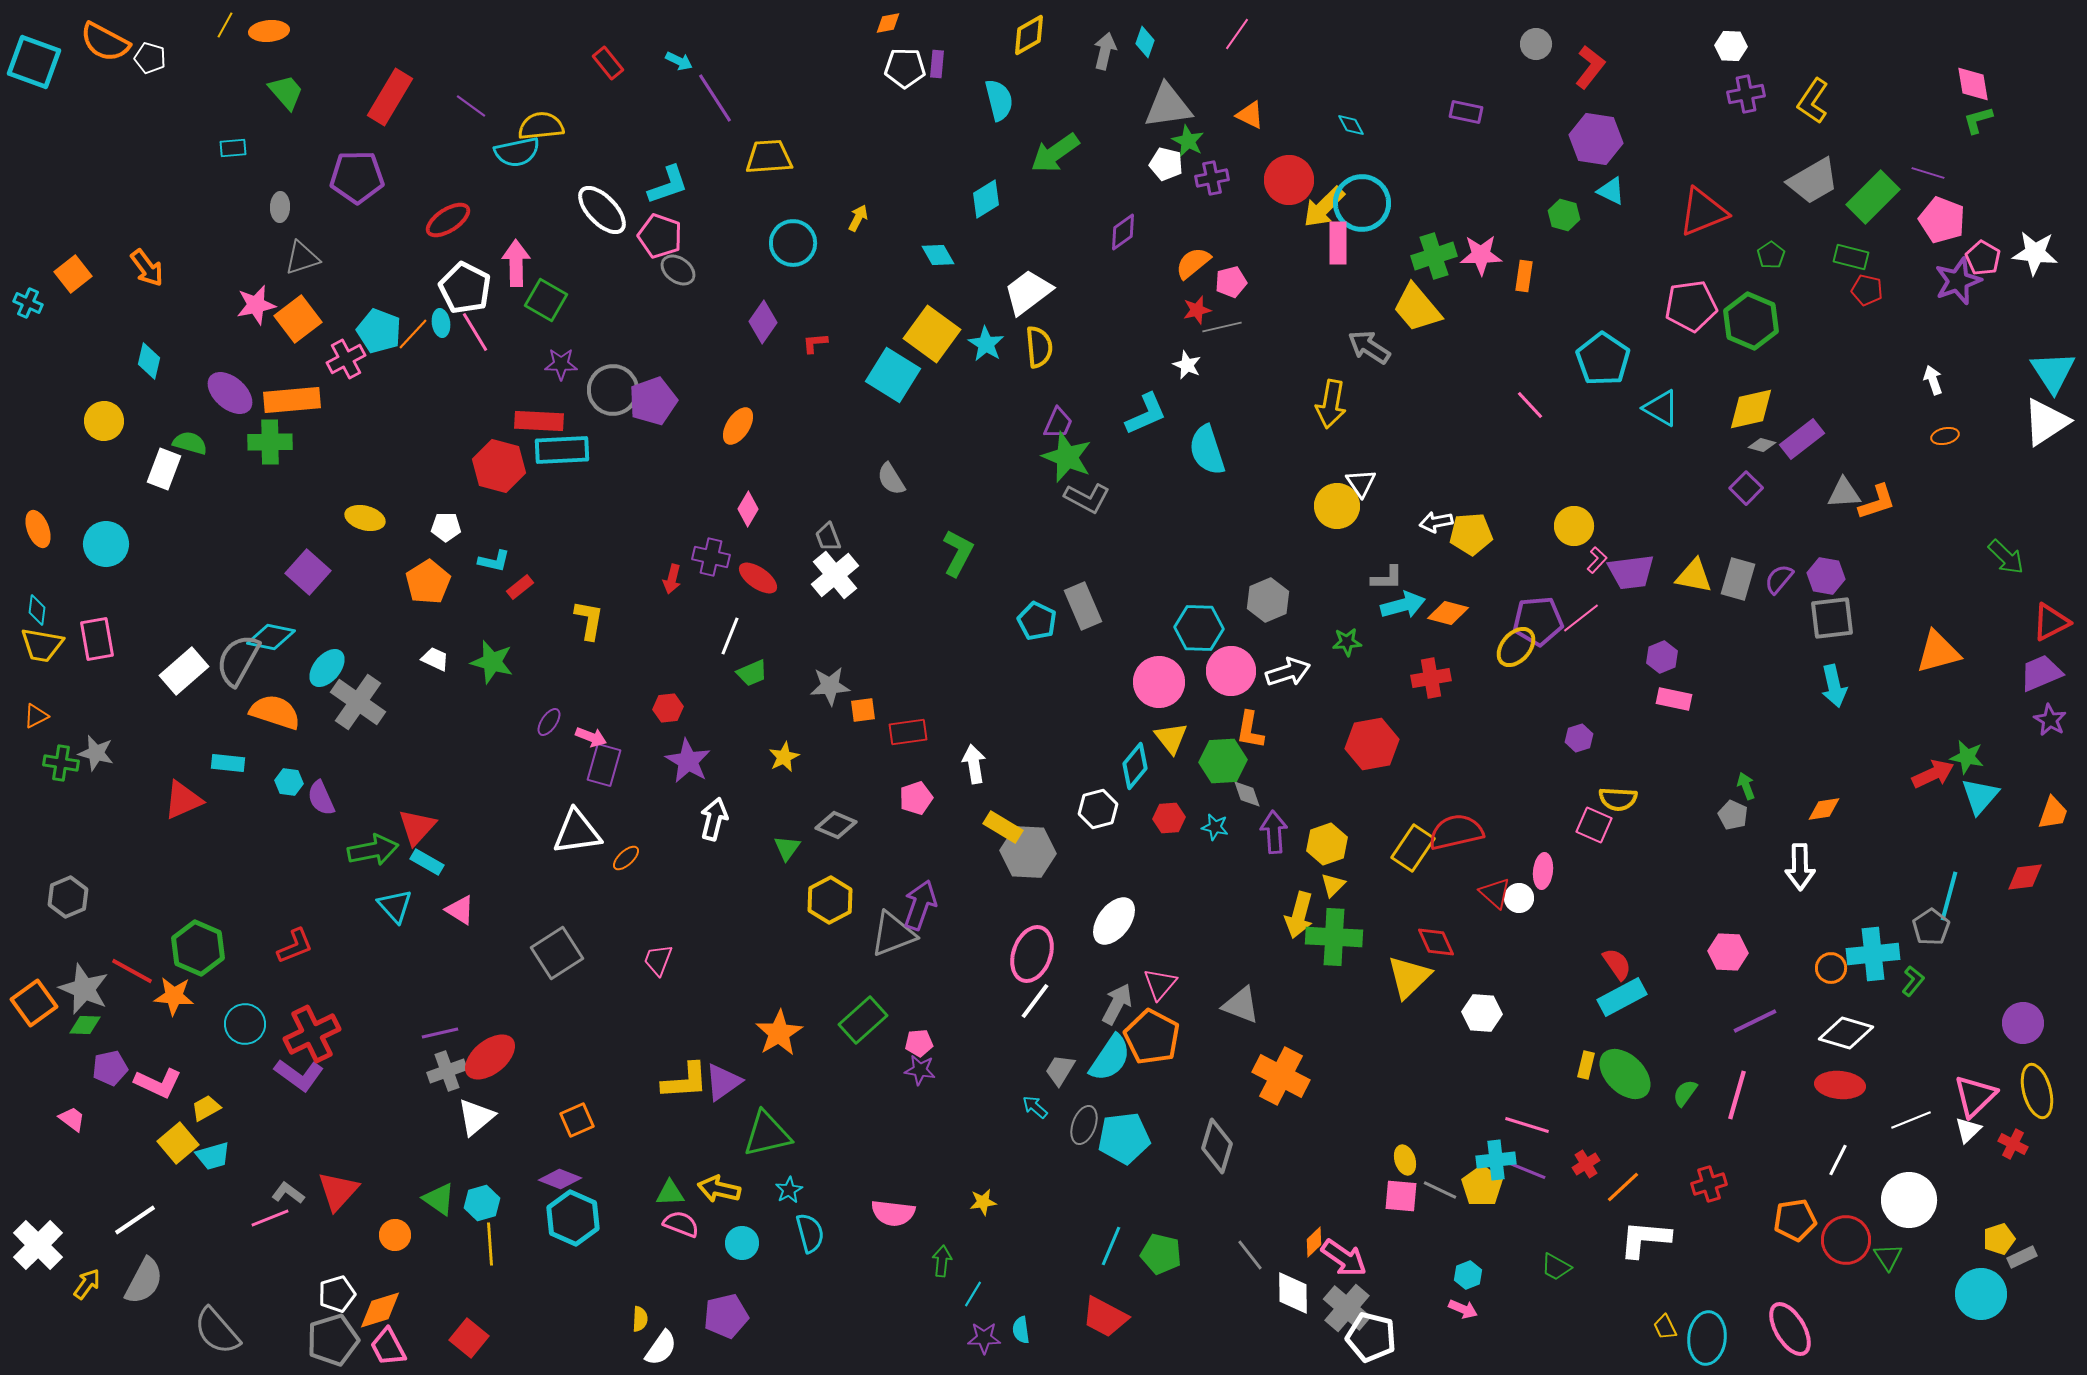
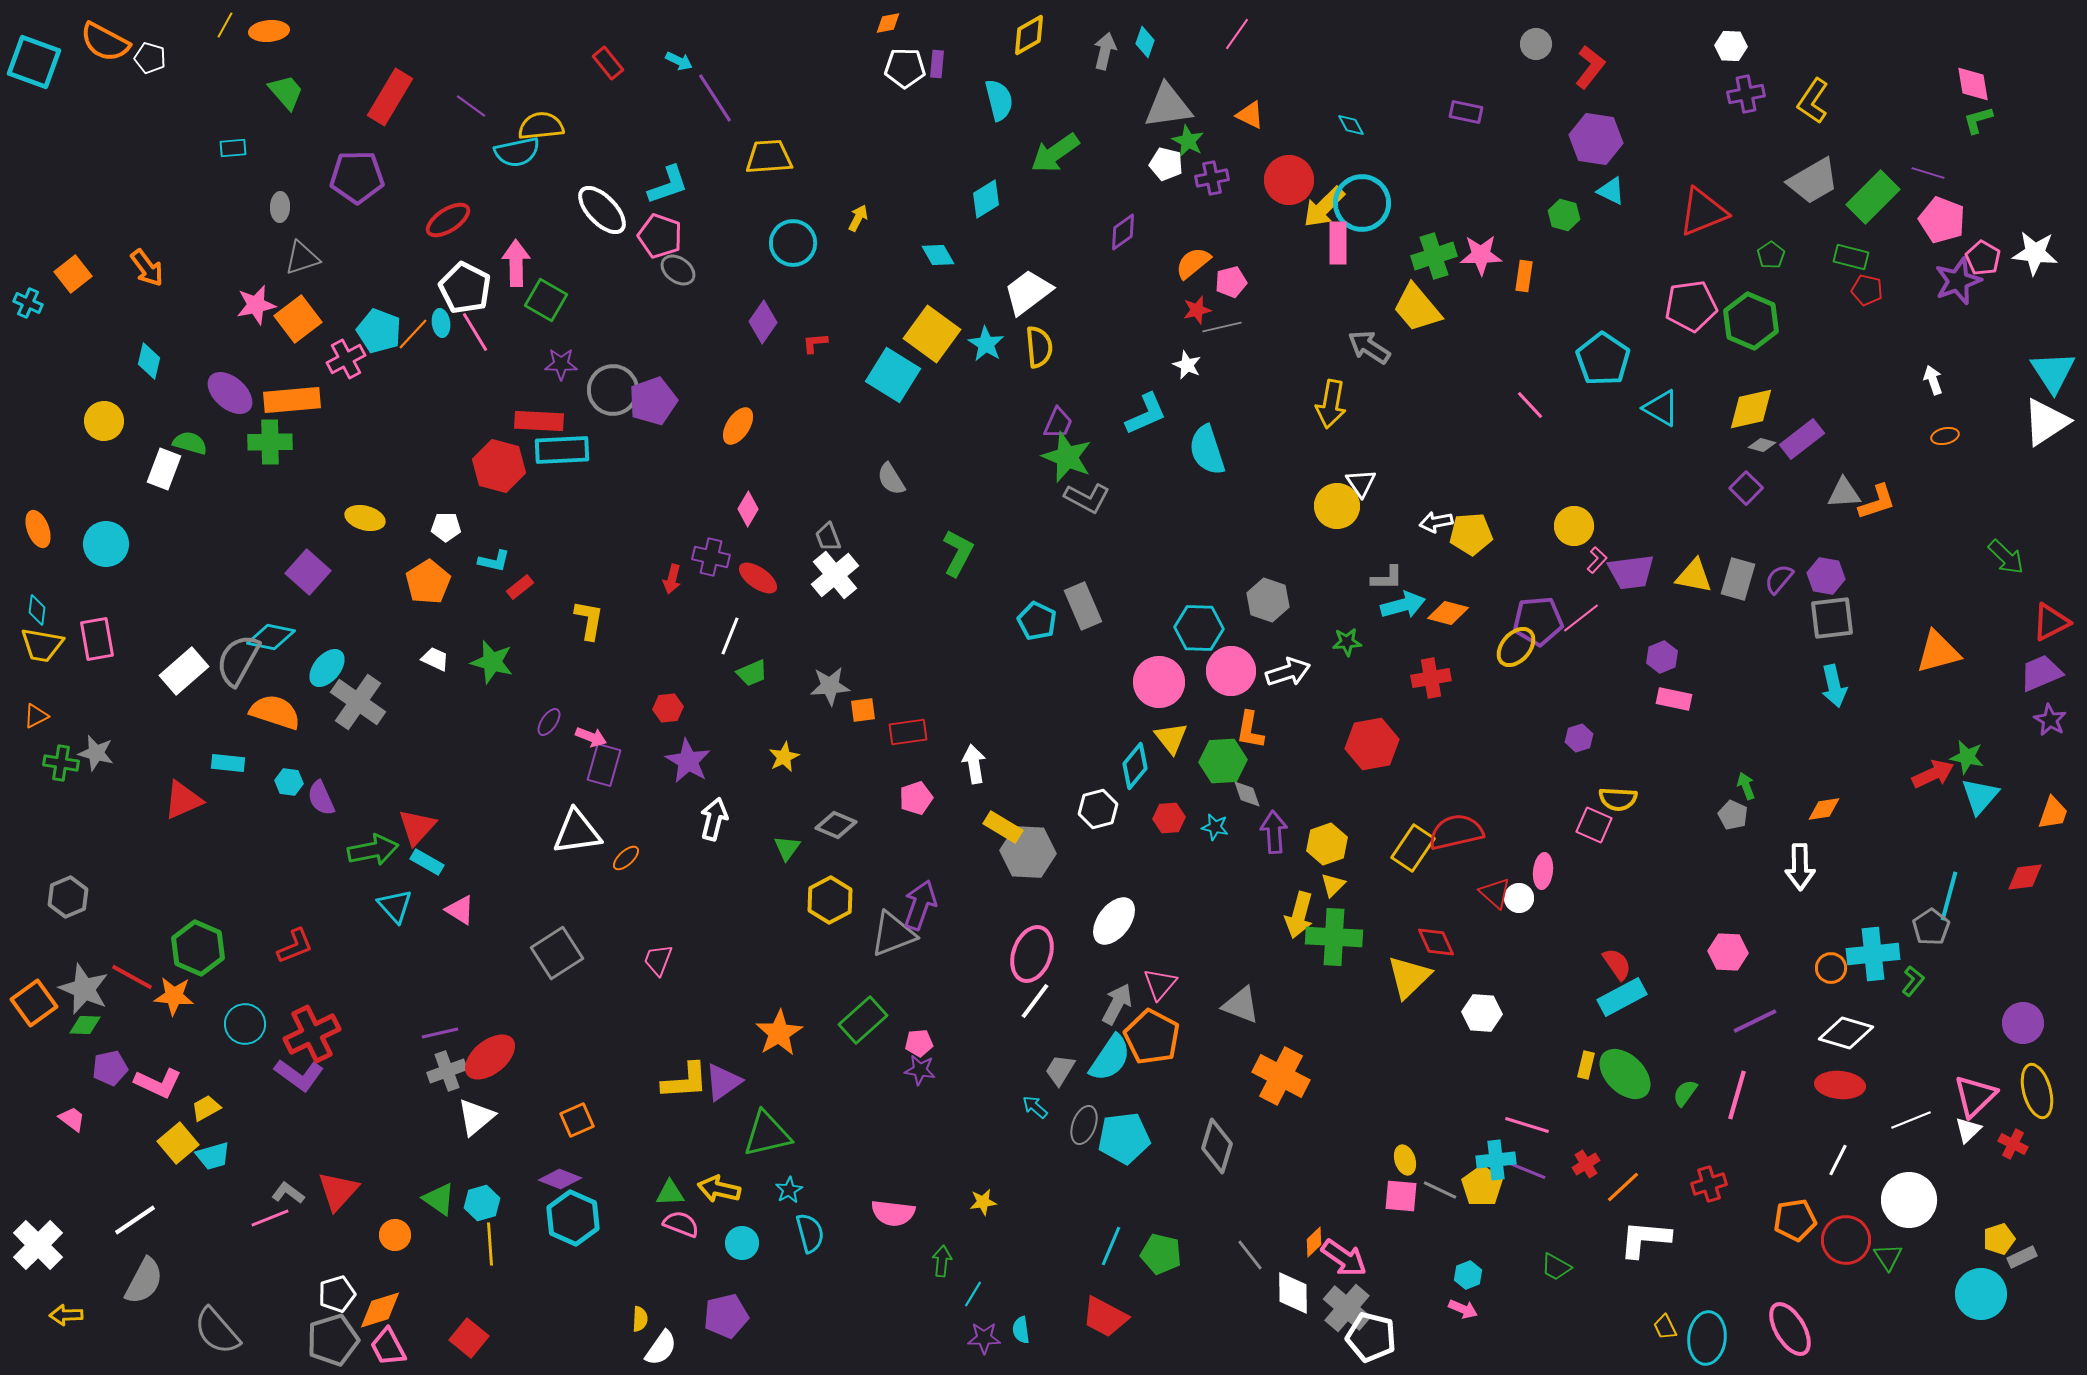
gray hexagon at (1268, 600): rotated 18 degrees counterclockwise
red line at (132, 971): moved 6 px down
yellow arrow at (87, 1284): moved 21 px left, 31 px down; rotated 128 degrees counterclockwise
